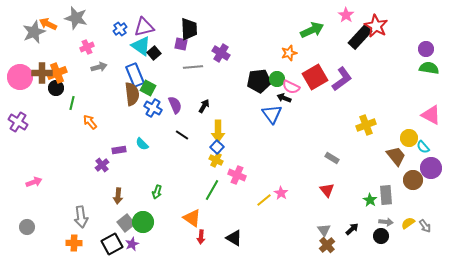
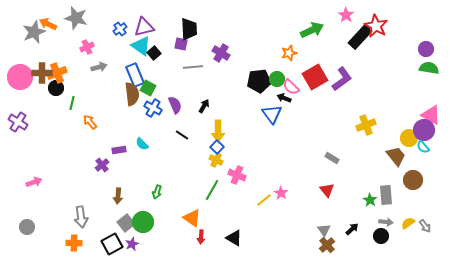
pink semicircle at (291, 87): rotated 18 degrees clockwise
purple circle at (431, 168): moved 7 px left, 38 px up
